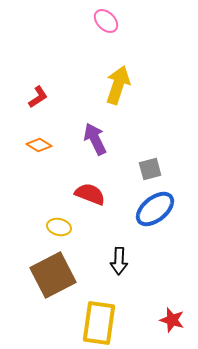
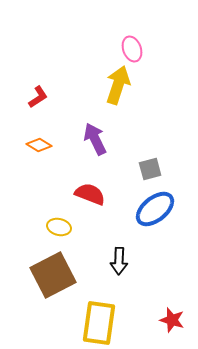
pink ellipse: moved 26 px right, 28 px down; rotated 25 degrees clockwise
